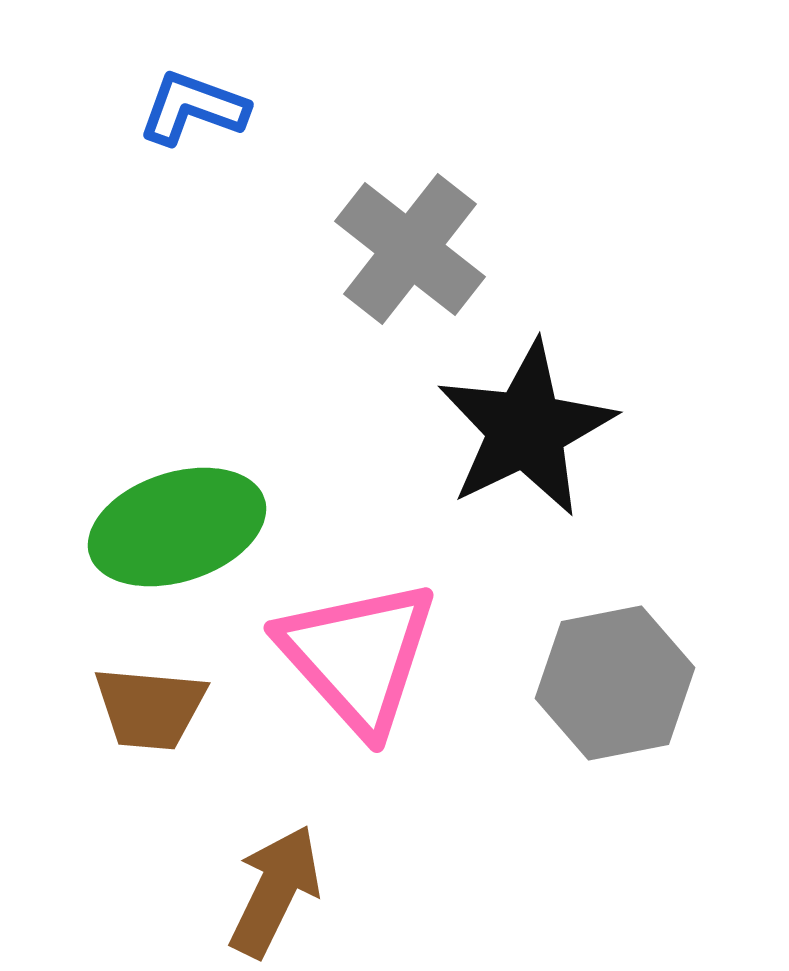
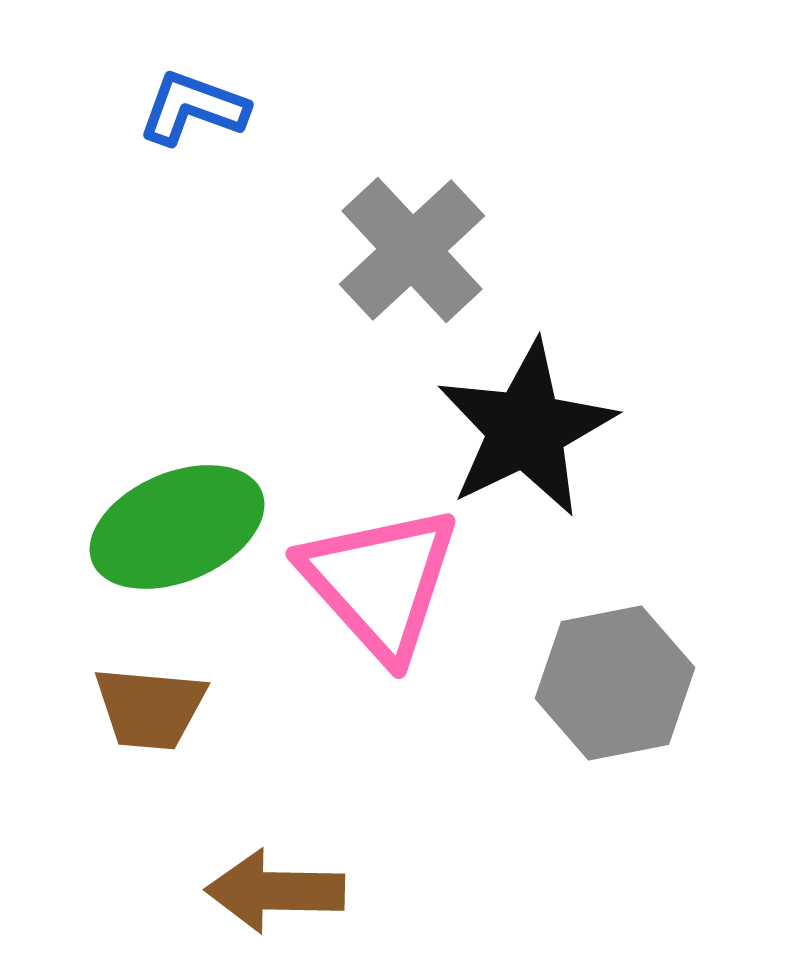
gray cross: moved 2 px right, 1 px down; rotated 9 degrees clockwise
green ellipse: rotated 5 degrees counterclockwise
pink triangle: moved 22 px right, 74 px up
brown arrow: rotated 115 degrees counterclockwise
